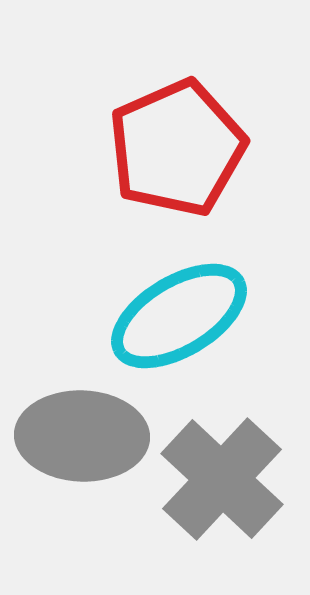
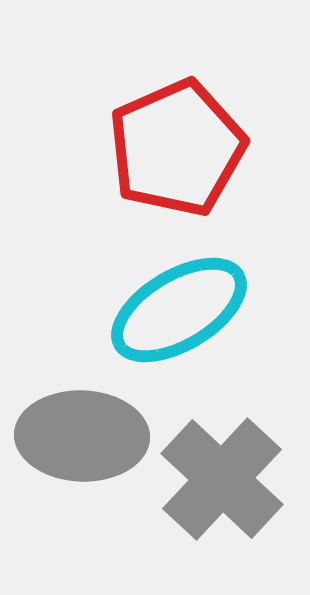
cyan ellipse: moved 6 px up
